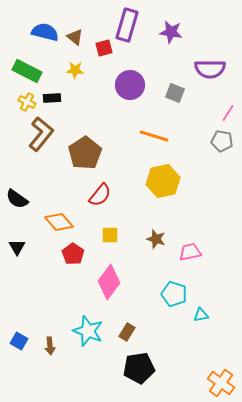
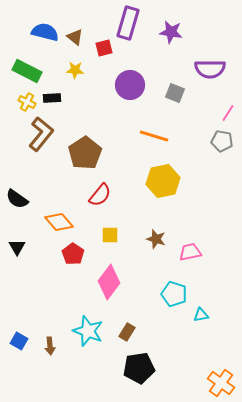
purple rectangle: moved 1 px right, 2 px up
